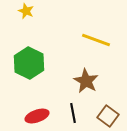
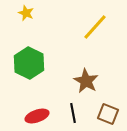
yellow star: moved 2 px down
yellow line: moved 1 px left, 13 px up; rotated 68 degrees counterclockwise
brown square: moved 2 px up; rotated 15 degrees counterclockwise
